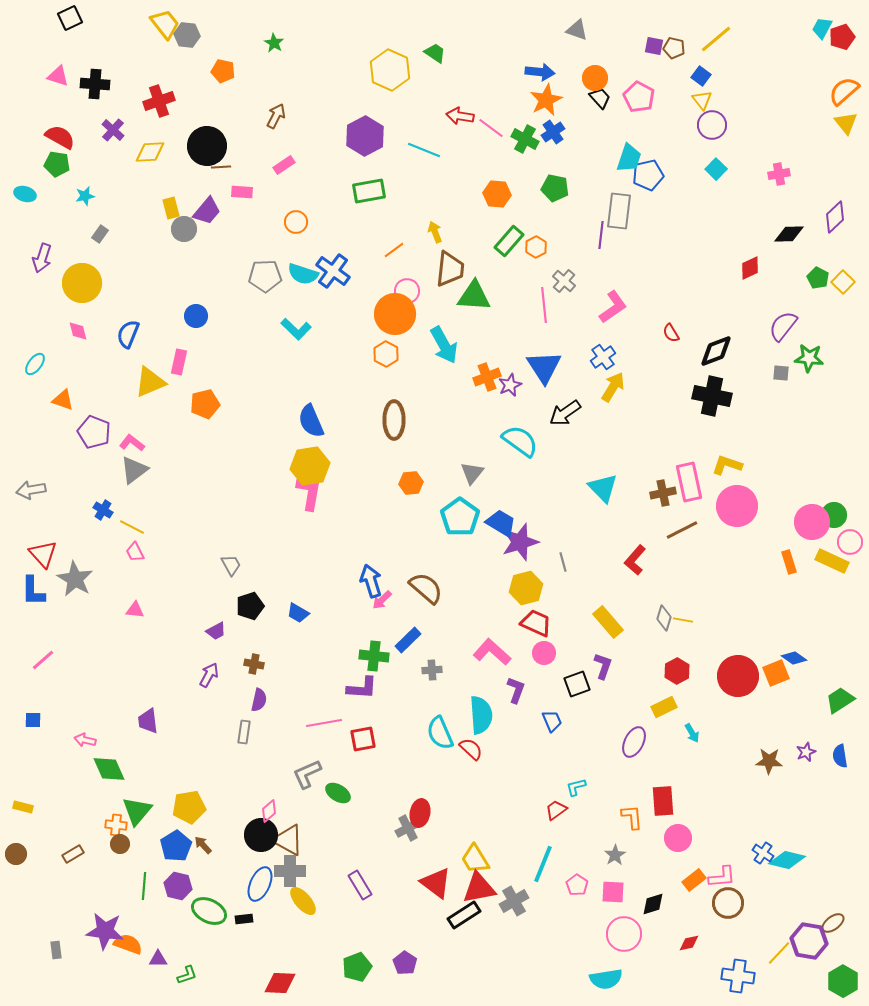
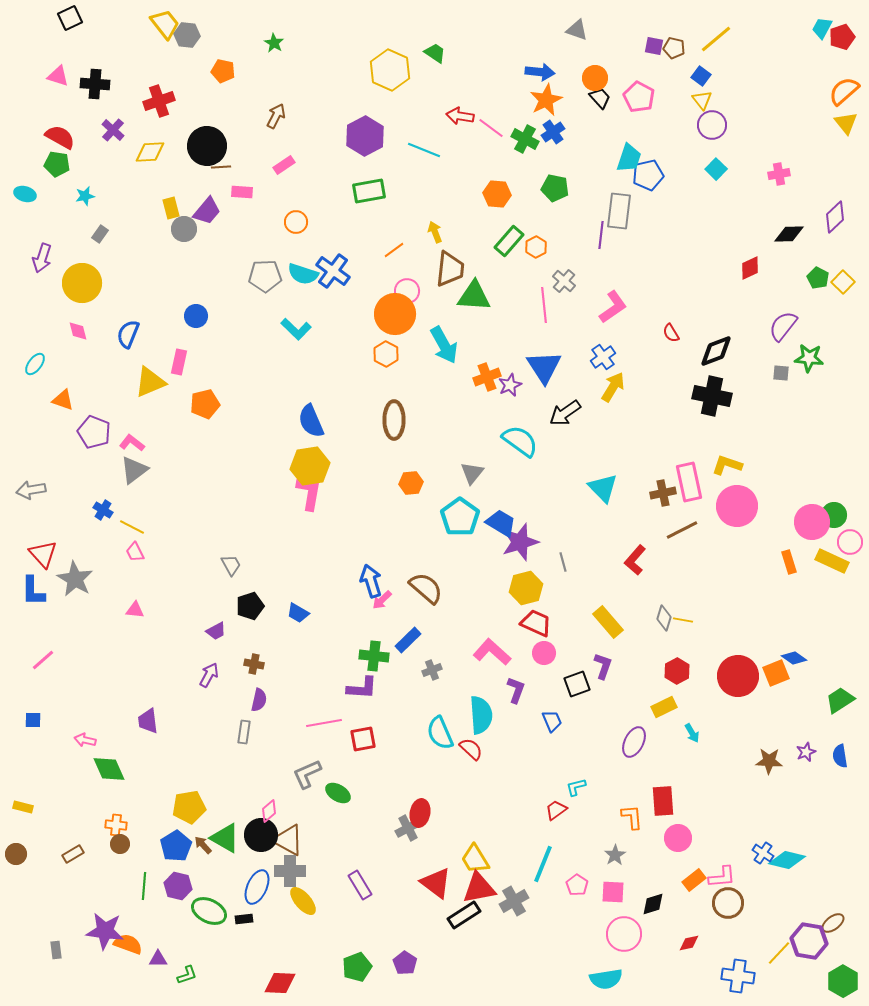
gray cross at (432, 670): rotated 18 degrees counterclockwise
green triangle at (137, 811): moved 88 px right, 27 px down; rotated 40 degrees counterclockwise
blue ellipse at (260, 884): moved 3 px left, 3 px down
